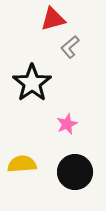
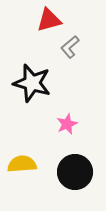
red triangle: moved 4 px left, 1 px down
black star: rotated 21 degrees counterclockwise
